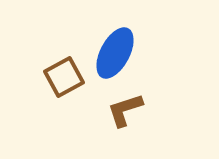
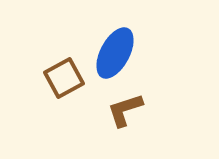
brown square: moved 1 px down
